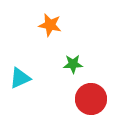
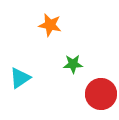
cyan triangle: rotated 10 degrees counterclockwise
red circle: moved 10 px right, 5 px up
